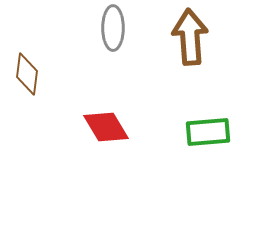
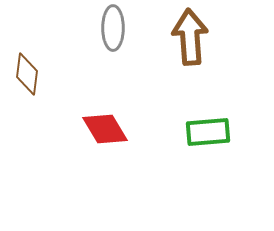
red diamond: moved 1 px left, 2 px down
